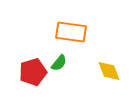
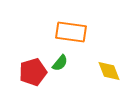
green semicircle: moved 1 px right
